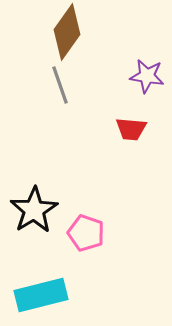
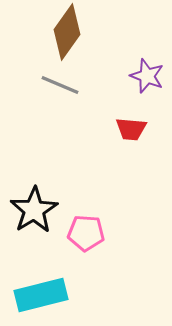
purple star: rotated 12 degrees clockwise
gray line: rotated 48 degrees counterclockwise
pink pentagon: rotated 15 degrees counterclockwise
